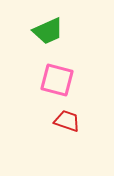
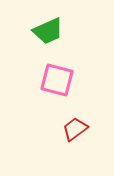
red trapezoid: moved 8 px right, 8 px down; rotated 56 degrees counterclockwise
